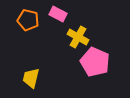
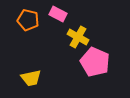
yellow trapezoid: rotated 115 degrees counterclockwise
